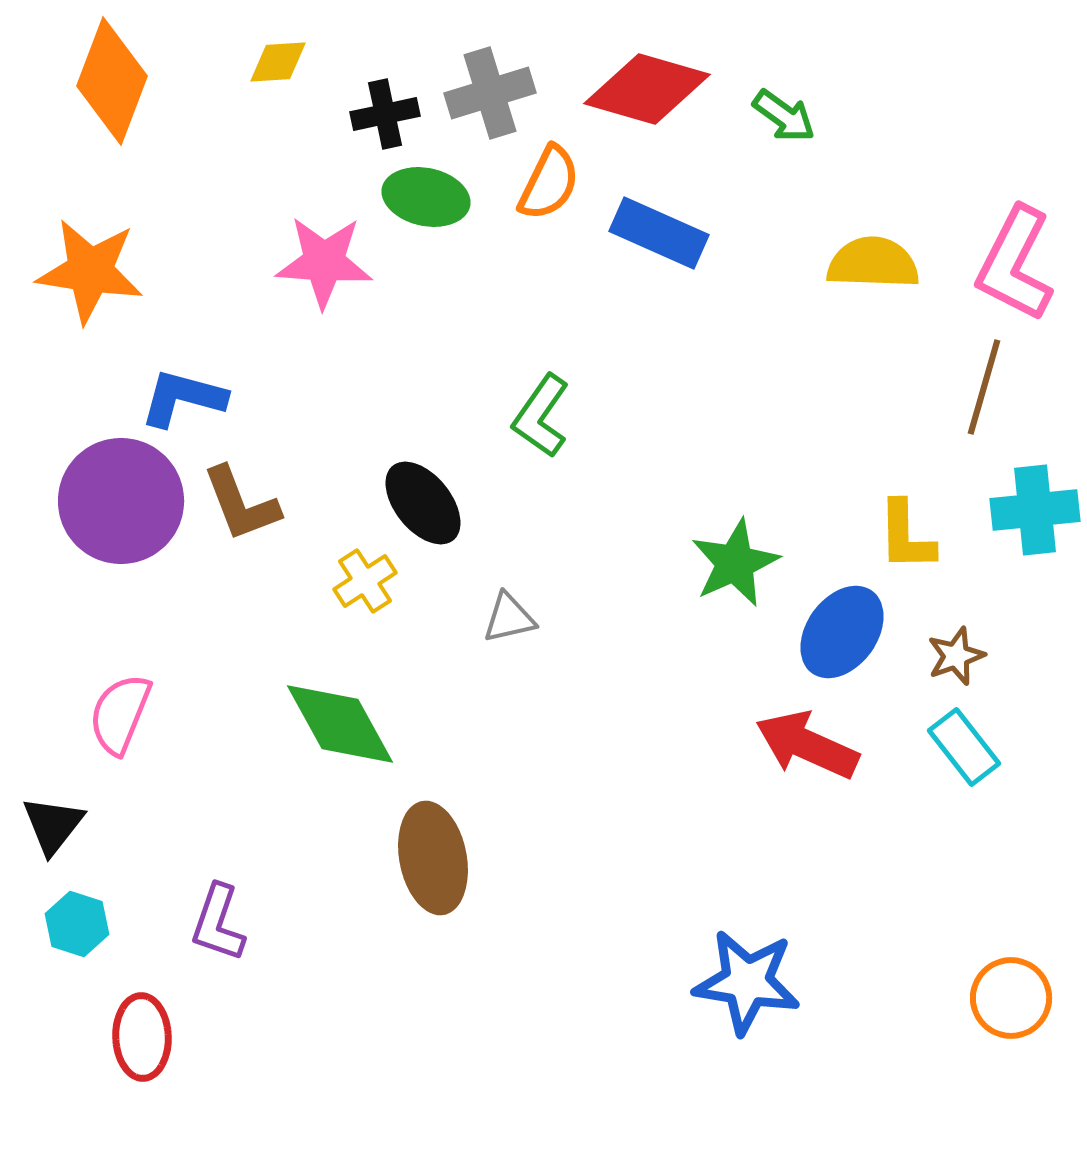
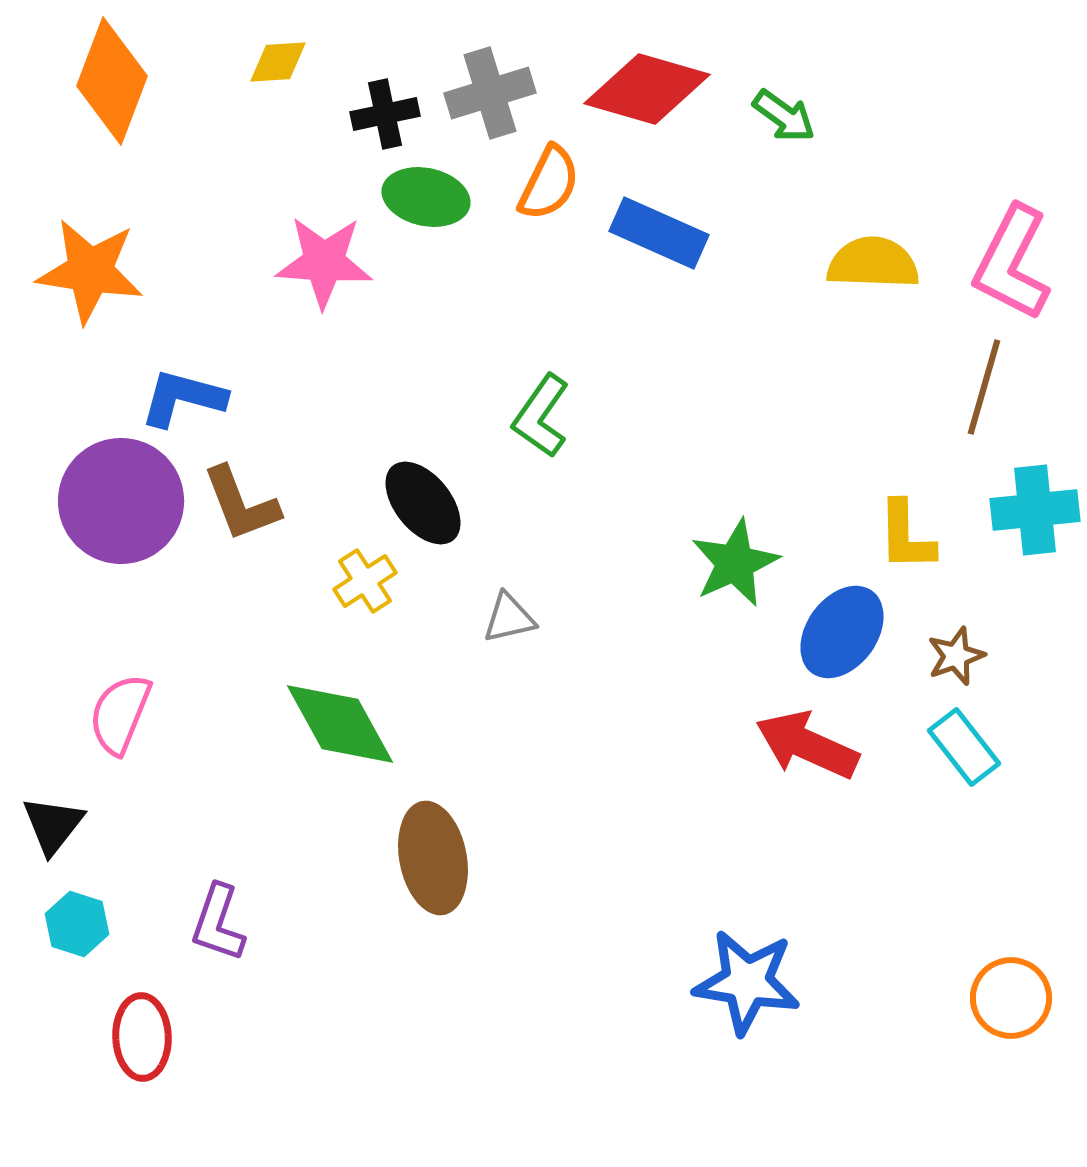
pink L-shape: moved 3 px left, 1 px up
